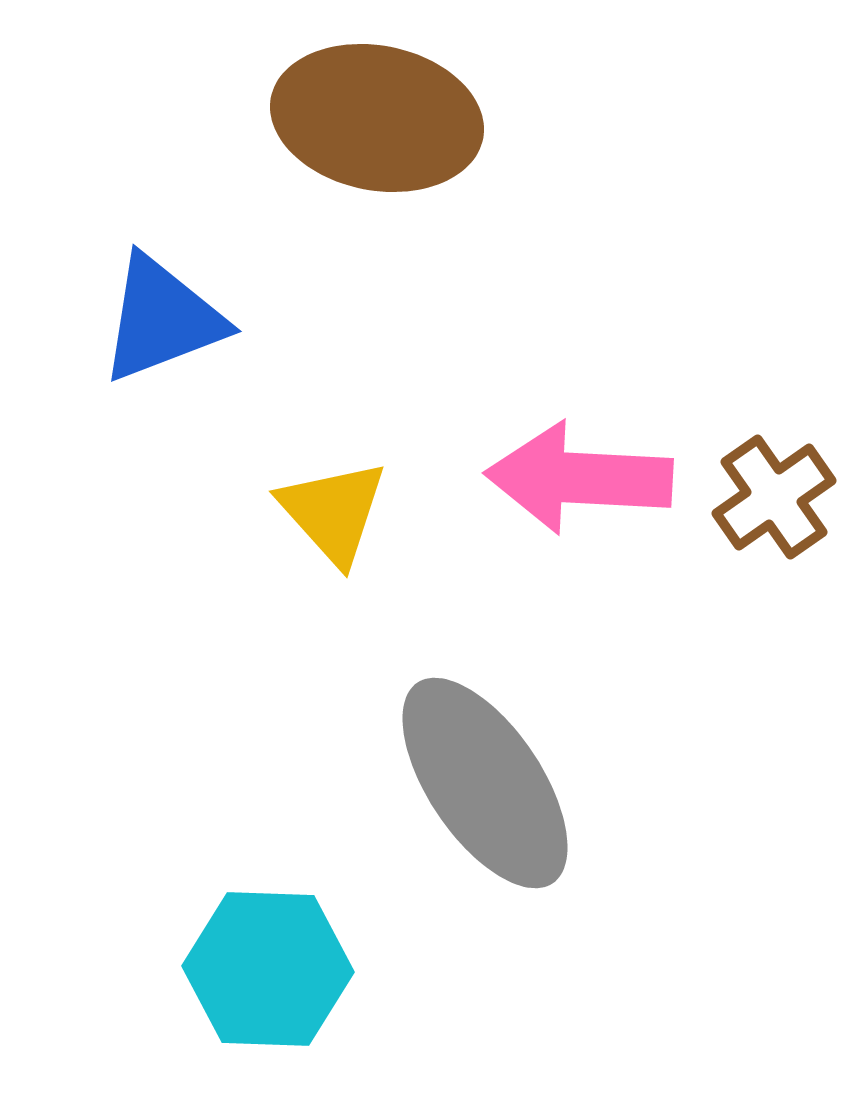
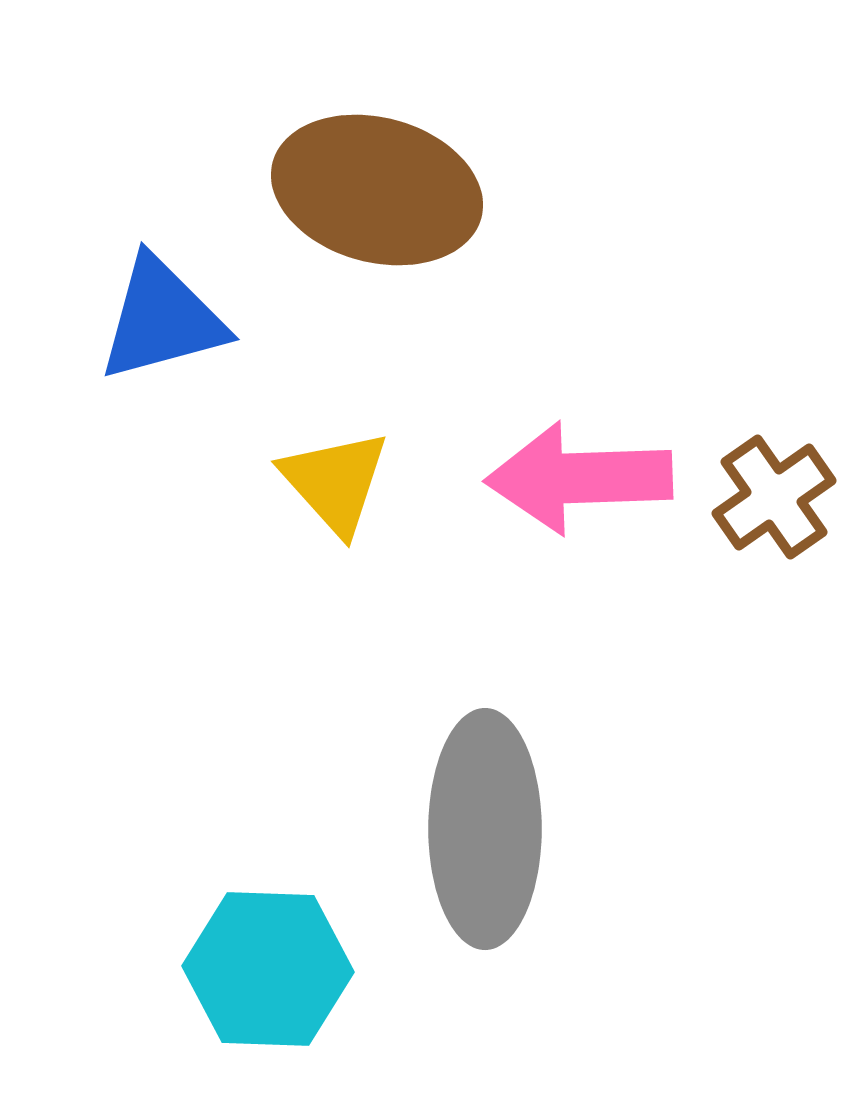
brown ellipse: moved 72 px down; rotated 4 degrees clockwise
blue triangle: rotated 6 degrees clockwise
pink arrow: rotated 5 degrees counterclockwise
yellow triangle: moved 2 px right, 30 px up
gray ellipse: moved 46 px down; rotated 34 degrees clockwise
